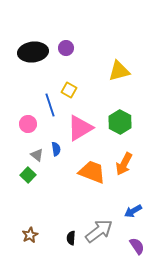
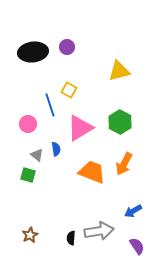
purple circle: moved 1 px right, 1 px up
green square: rotated 28 degrees counterclockwise
gray arrow: rotated 28 degrees clockwise
